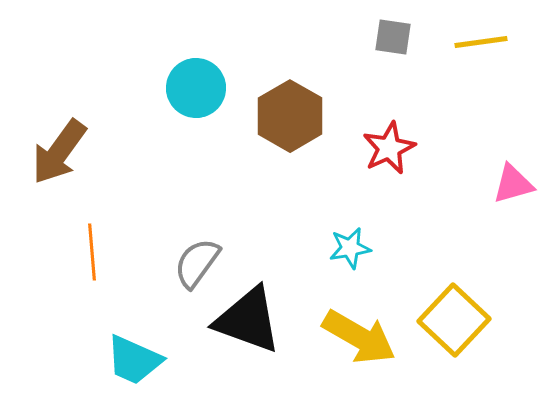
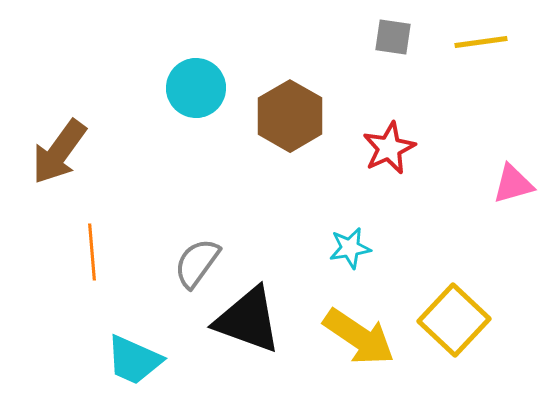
yellow arrow: rotated 4 degrees clockwise
